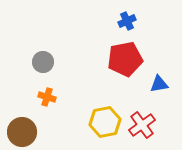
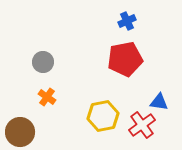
blue triangle: moved 18 px down; rotated 18 degrees clockwise
orange cross: rotated 18 degrees clockwise
yellow hexagon: moved 2 px left, 6 px up
brown circle: moved 2 px left
